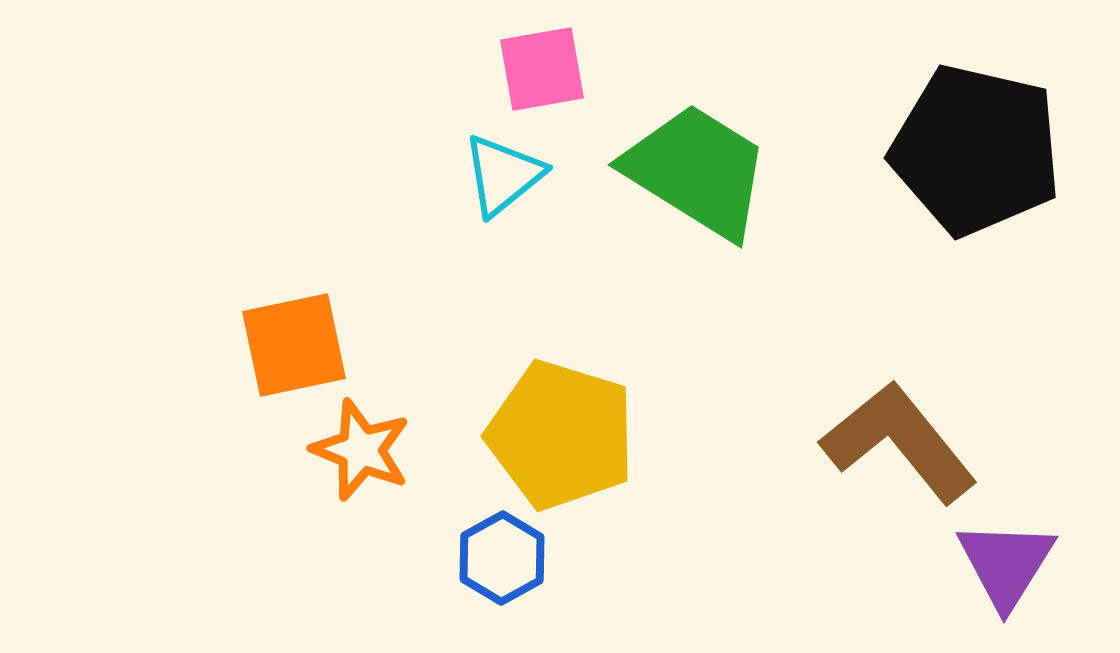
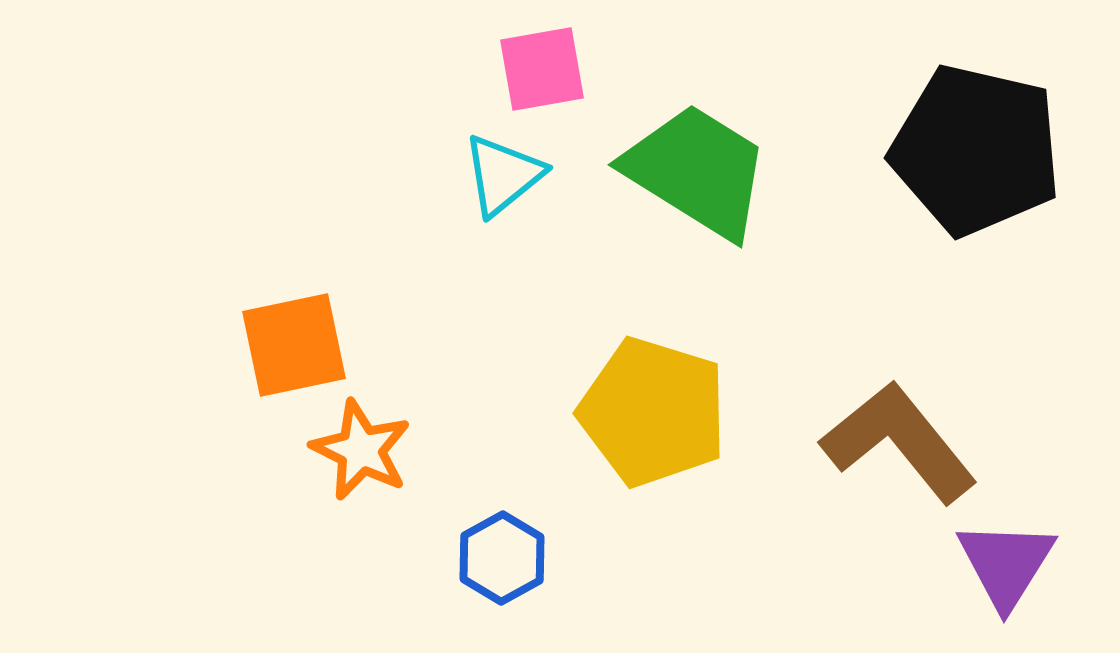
yellow pentagon: moved 92 px right, 23 px up
orange star: rotated 4 degrees clockwise
